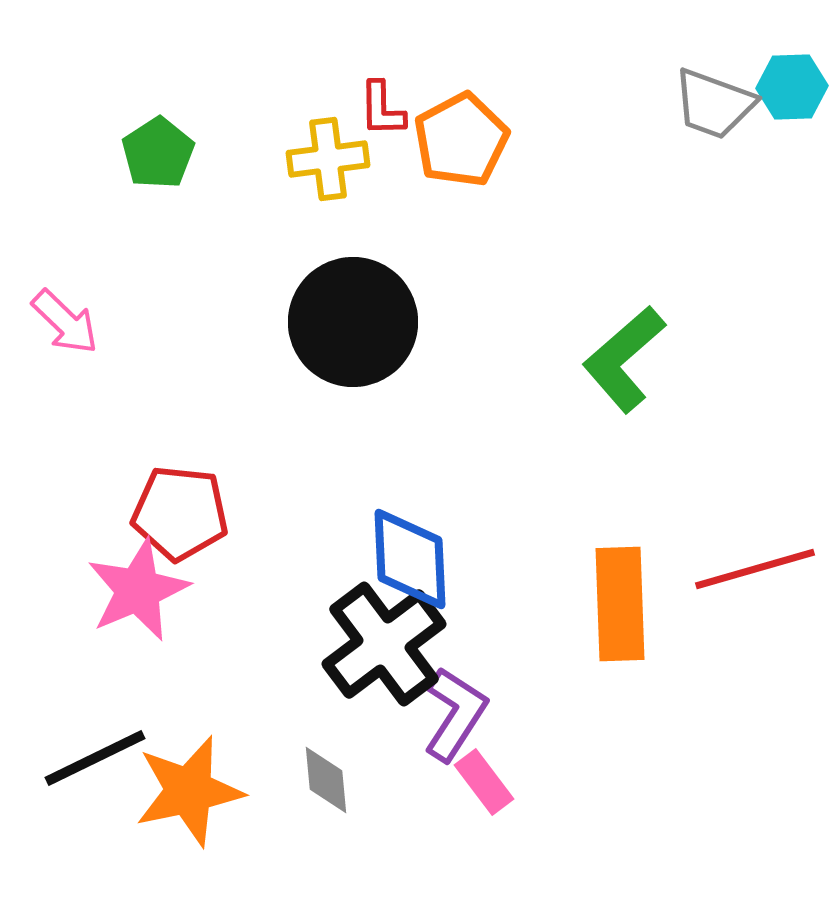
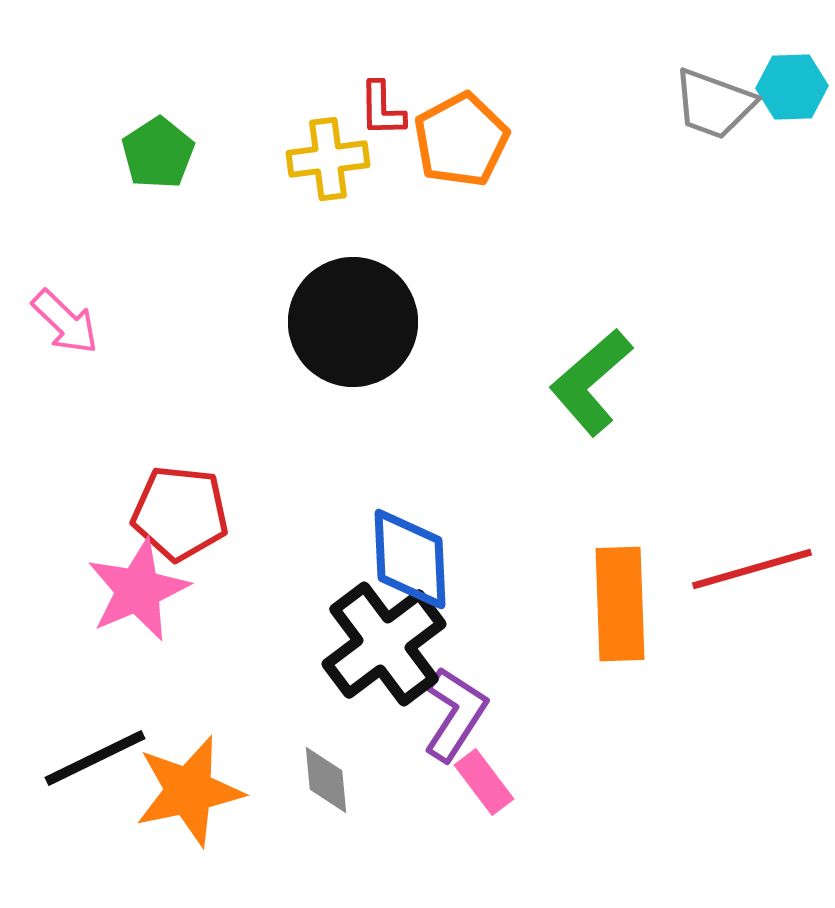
green L-shape: moved 33 px left, 23 px down
red line: moved 3 px left
